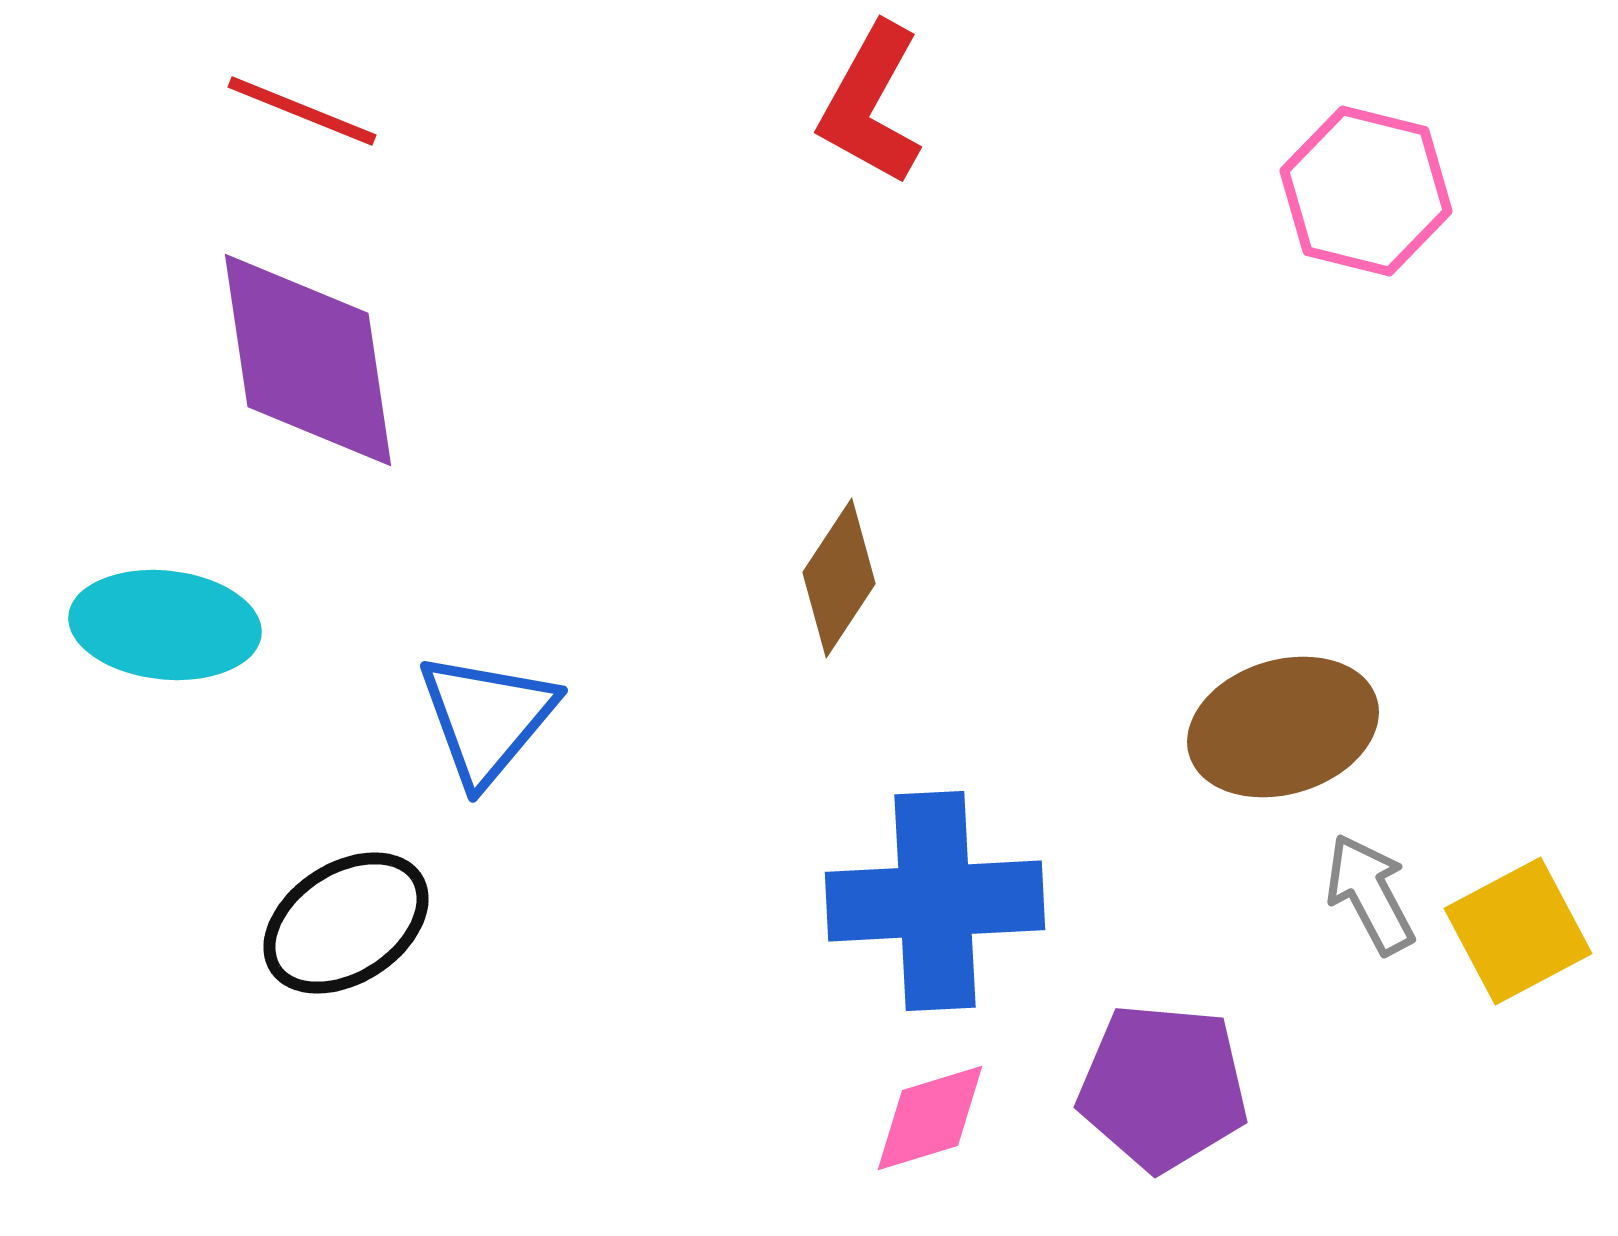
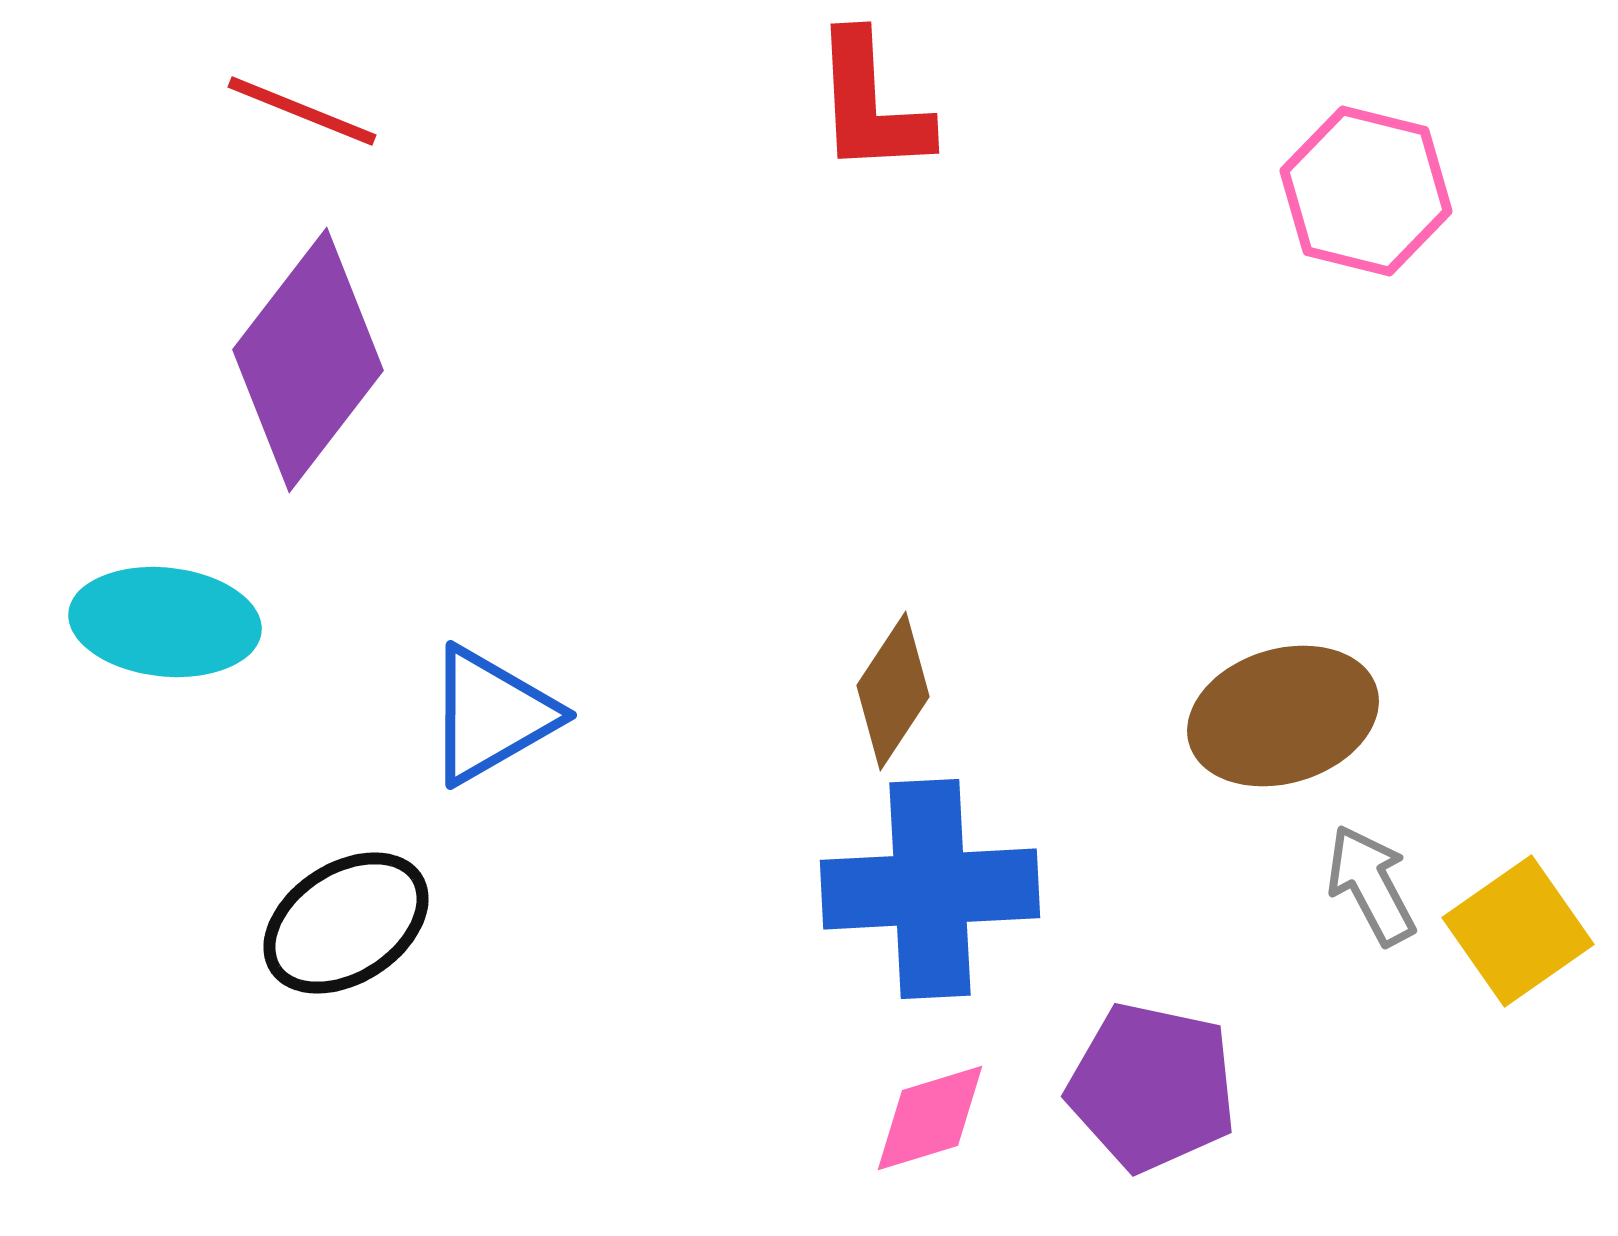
red L-shape: rotated 32 degrees counterclockwise
purple diamond: rotated 46 degrees clockwise
brown diamond: moved 54 px right, 113 px down
cyan ellipse: moved 3 px up
blue triangle: moved 4 px right, 3 px up; rotated 20 degrees clockwise
brown ellipse: moved 11 px up
gray arrow: moved 1 px right, 9 px up
blue cross: moved 5 px left, 12 px up
yellow square: rotated 7 degrees counterclockwise
purple pentagon: moved 11 px left; rotated 7 degrees clockwise
